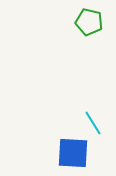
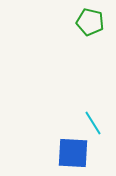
green pentagon: moved 1 px right
